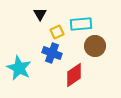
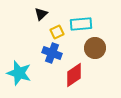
black triangle: moved 1 px right; rotated 16 degrees clockwise
brown circle: moved 2 px down
cyan star: moved 5 px down; rotated 10 degrees counterclockwise
